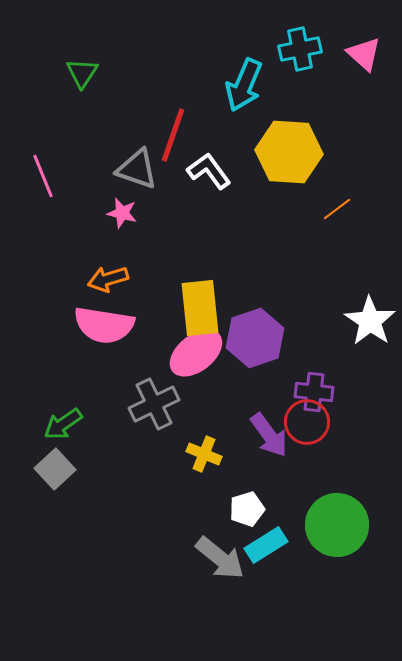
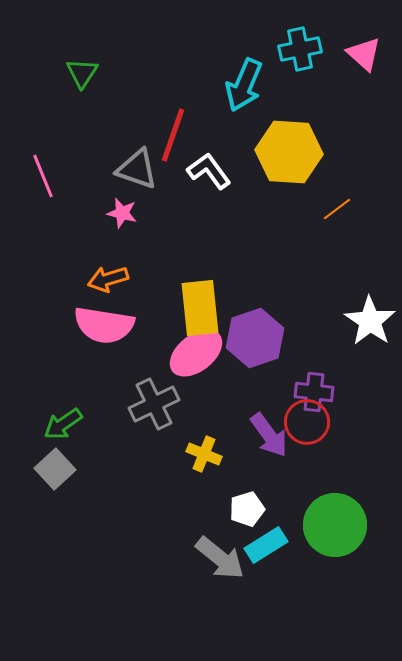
green circle: moved 2 px left
